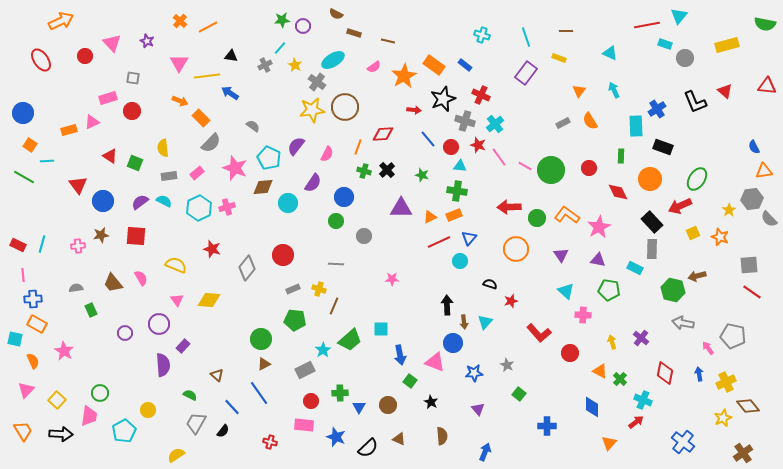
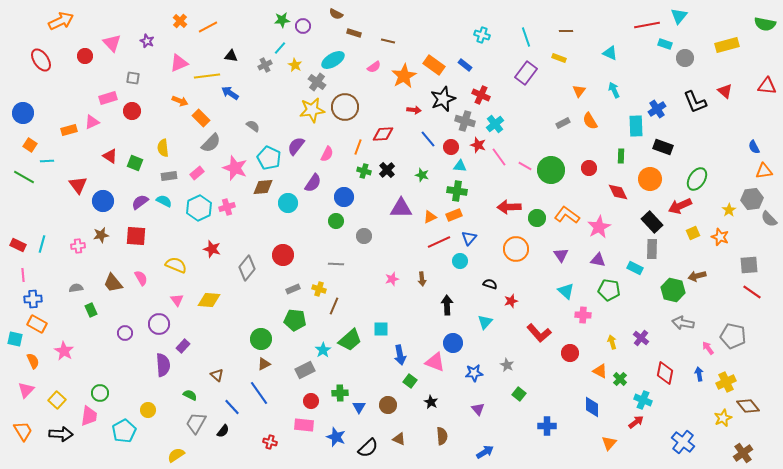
pink triangle at (179, 63): rotated 36 degrees clockwise
pink star at (392, 279): rotated 16 degrees counterclockwise
brown arrow at (464, 322): moved 42 px left, 43 px up
blue arrow at (485, 452): rotated 36 degrees clockwise
